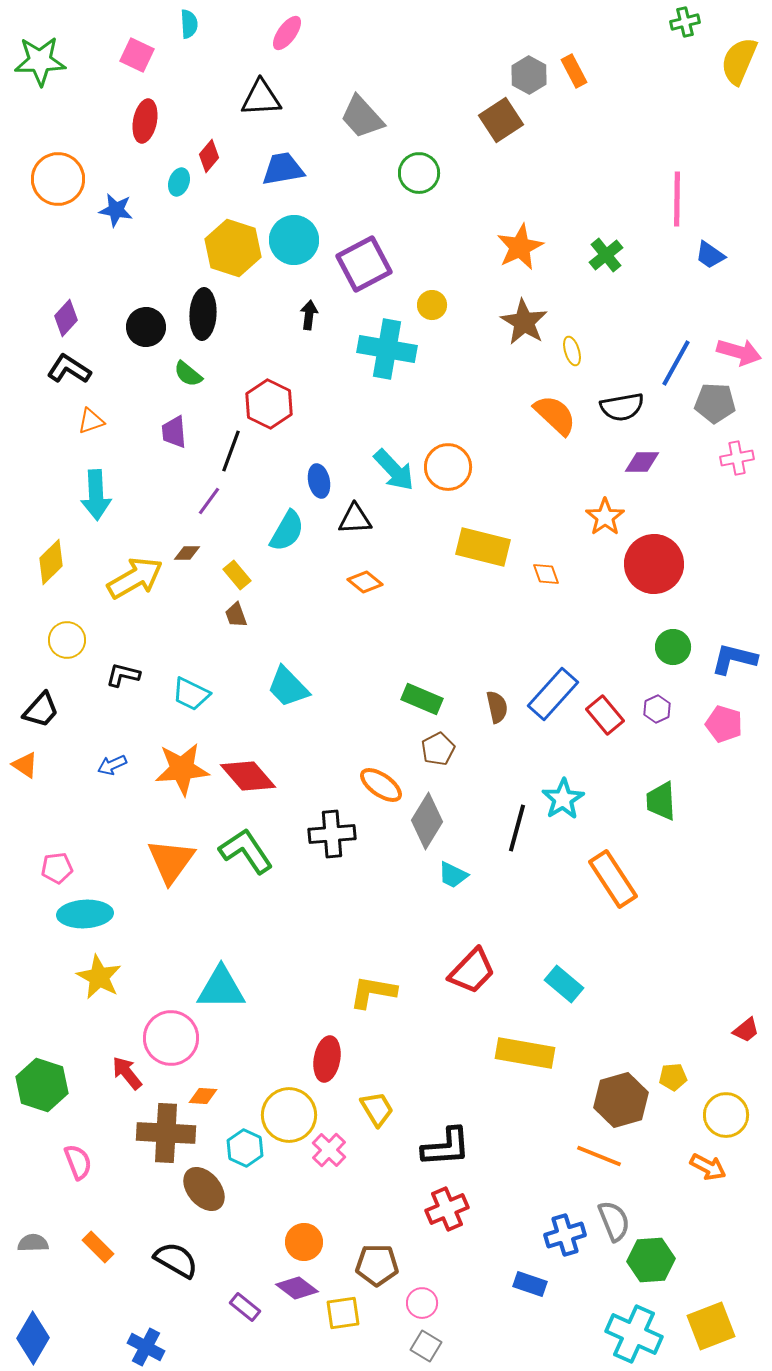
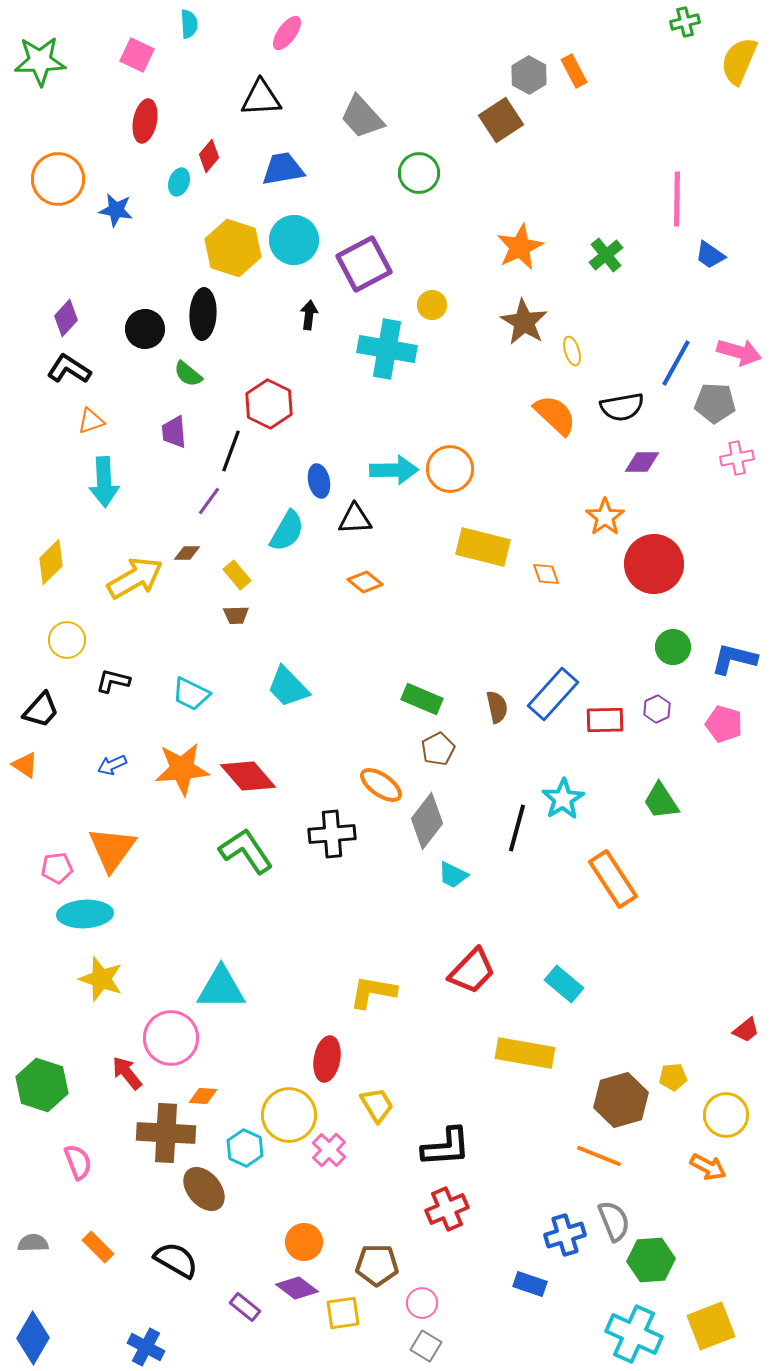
black circle at (146, 327): moved 1 px left, 2 px down
orange circle at (448, 467): moved 2 px right, 2 px down
cyan arrow at (394, 470): rotated 48 degrees counterclockwise
cyan arrow at (96, 495): moved 8 px right, 13 px up
brown trapezoid at (236, 615): rotated 72 degrees counterclockwise
black L-shape at (123, 675): moved 10 px left, 6 px down
red rectangle at (605, 715): moved 5 px down; rotated 51 degrees counterclockwise
green trapezoid at (661, 801): rotated 30 degrees counterclockwise
gray diamond at (427, 821): rotated 6 degrees clockwise
orange triangle at (171, 861): moved 59 px left, 12 px up
yellow star at (99, 977): moved 2 px right, 2 px down; rotated 9 degrees counterclockwise
yellow trapezoid at (377, 1109): moved 4 px up
